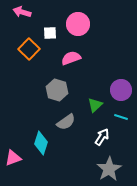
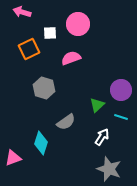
orange square: rotated 20 degrees clockwise
gray hexagon: moved 13 px left, 2 px up
green triangle: moved 2 px right
gray star: rotated 20 degrees counterclockwise
